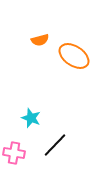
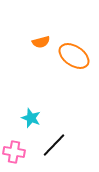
orange semicircle: moved 1 px right, 2 px down
black line: moved 1 px left
pink cross: moved 1 px up
